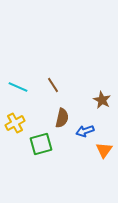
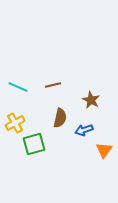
brown line: rotated 70 degrees counterclockwise
brown star: moved 11 px left
brown semicircle: moved 2 px left
blue arrow: moved 1 px left, 1 px up
green square: moved 7 px left
